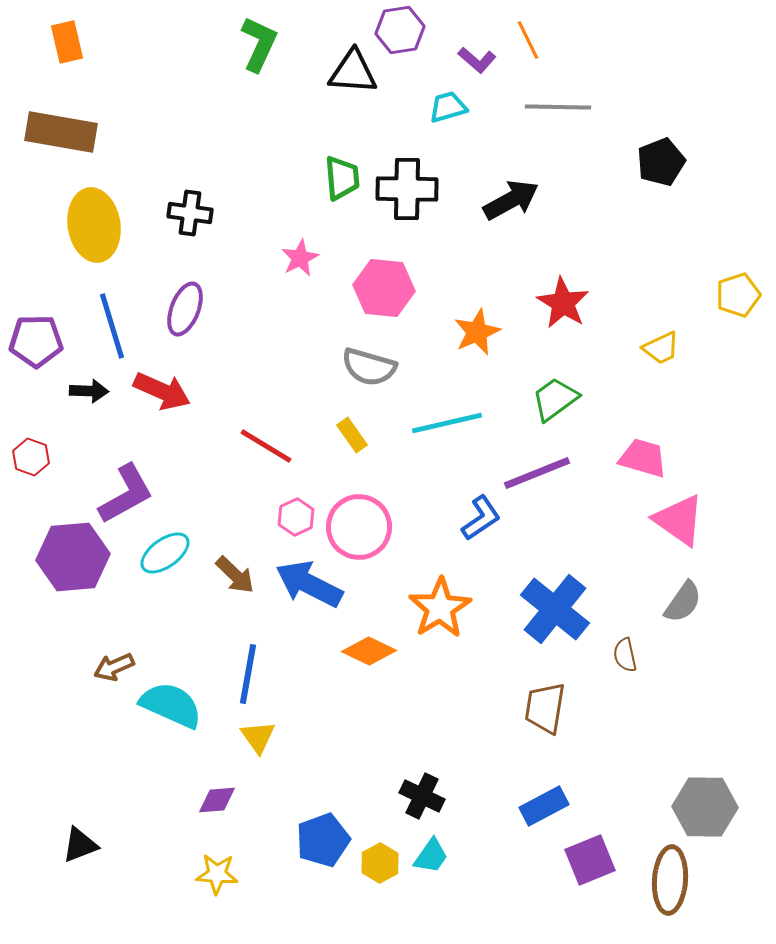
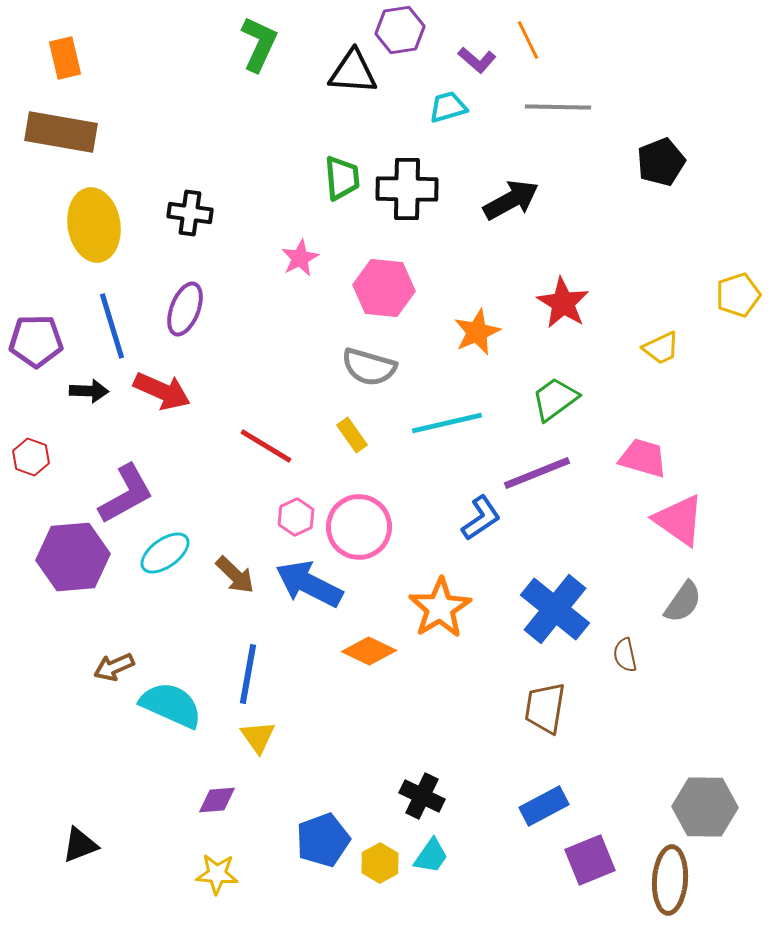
orange rectangle at (67, 42): moved 2 px left, 16 px down
